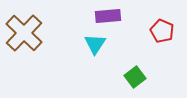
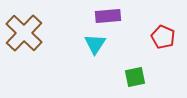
red pentagon: moved 1 px right, 6 px down
green square: rotated 25 degrees clockwise
